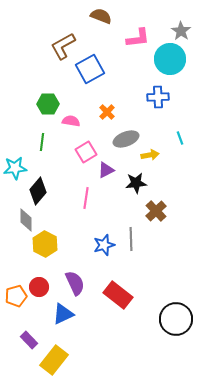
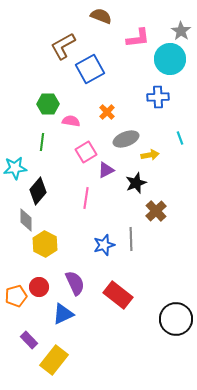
black star: rotated 15 degrees counterclockwise
